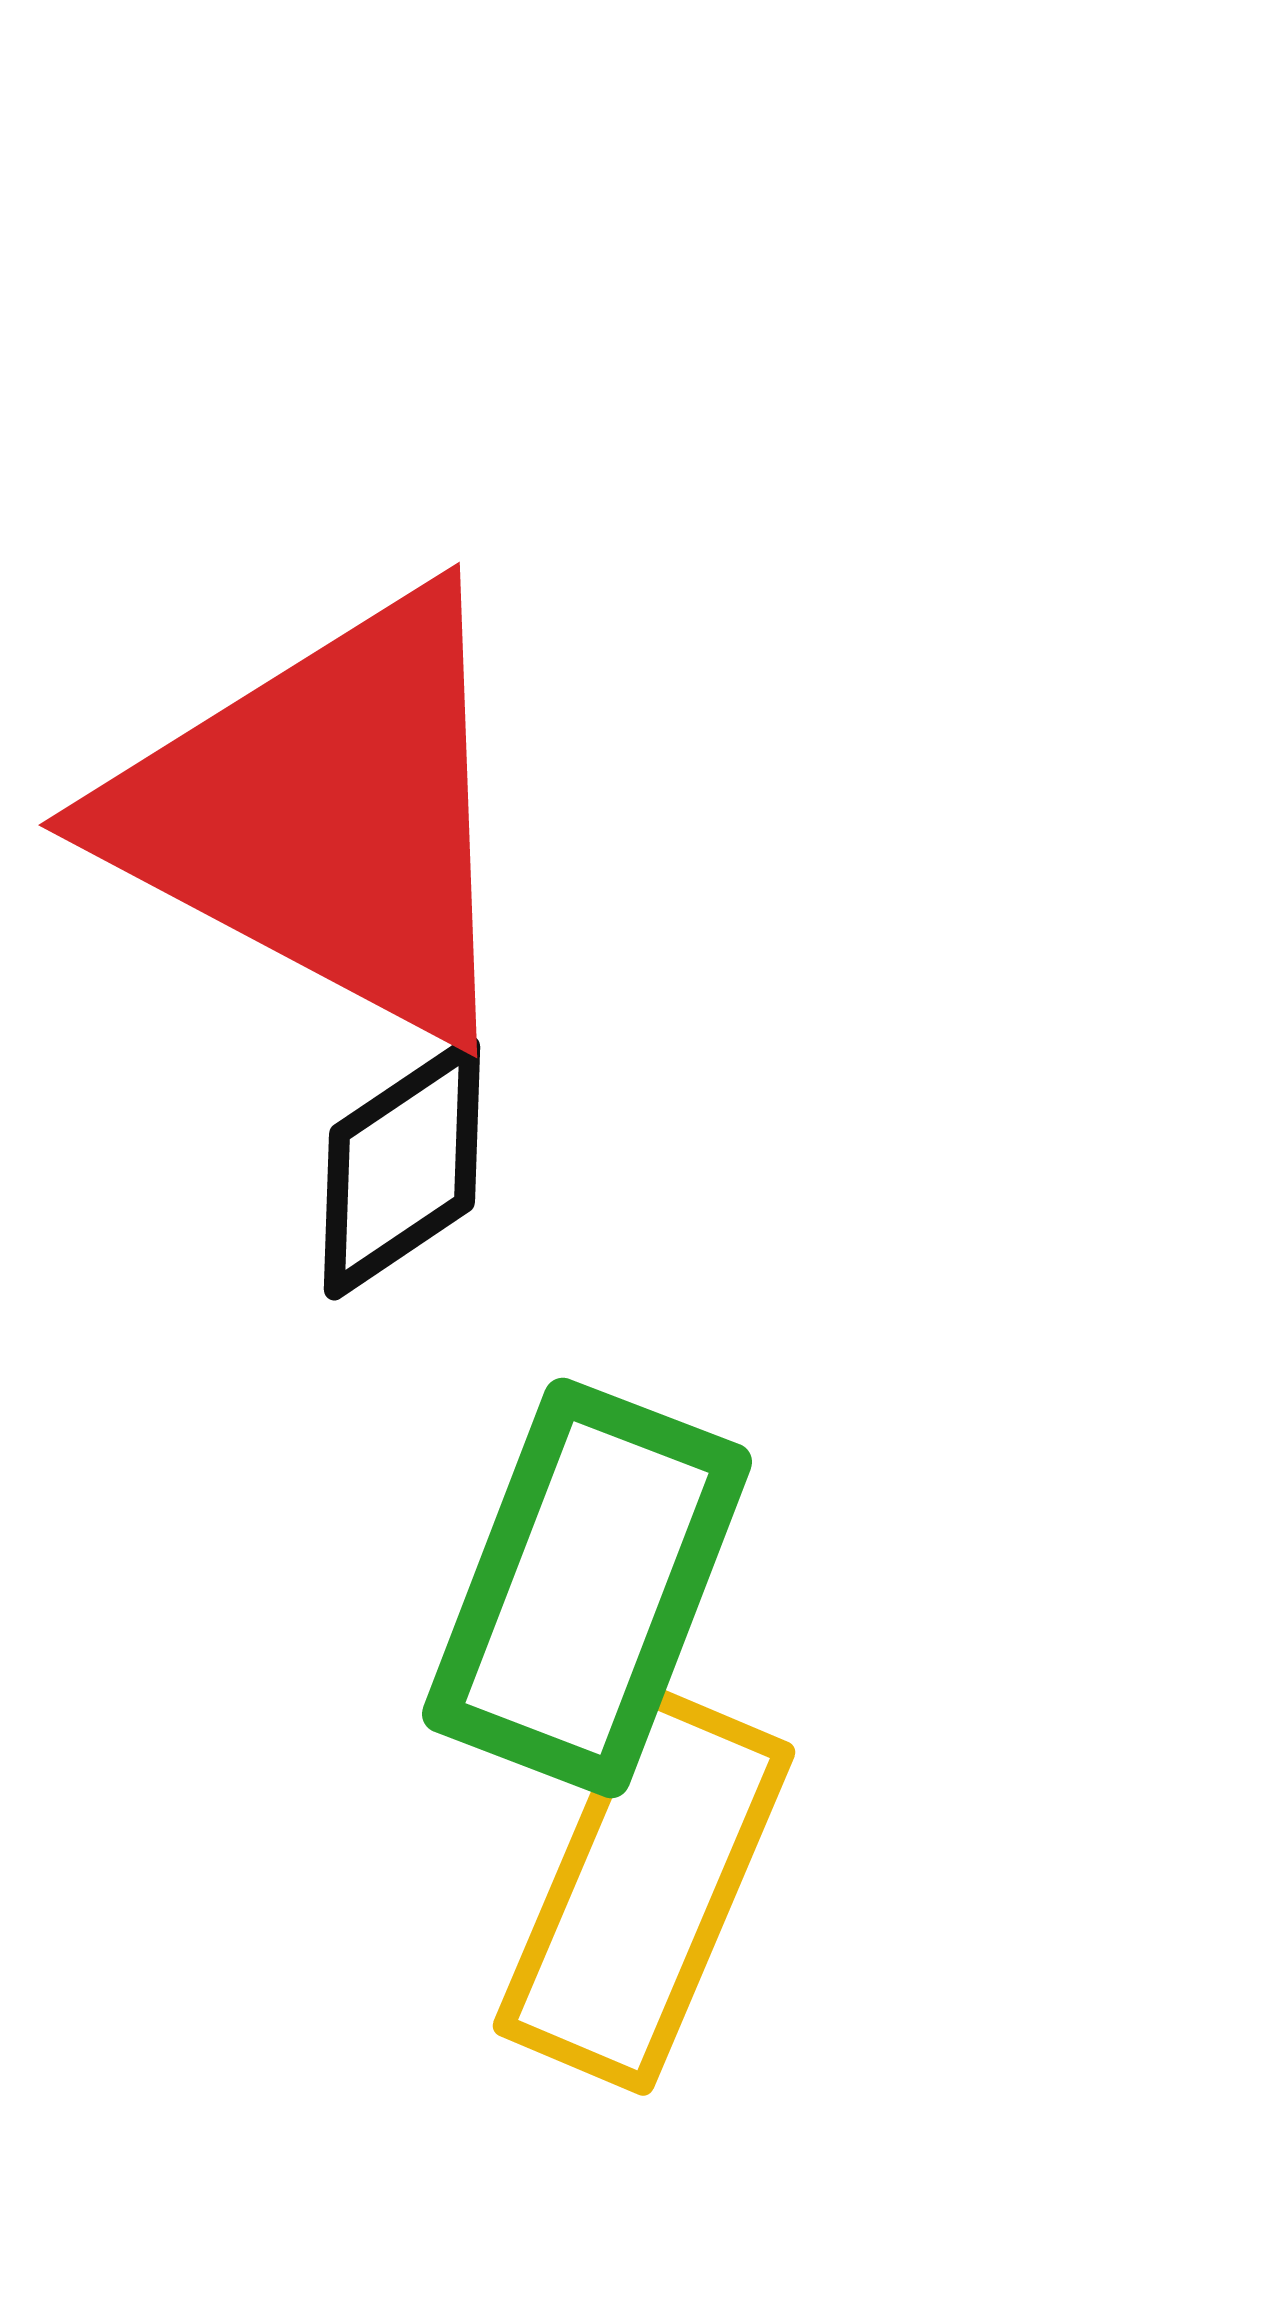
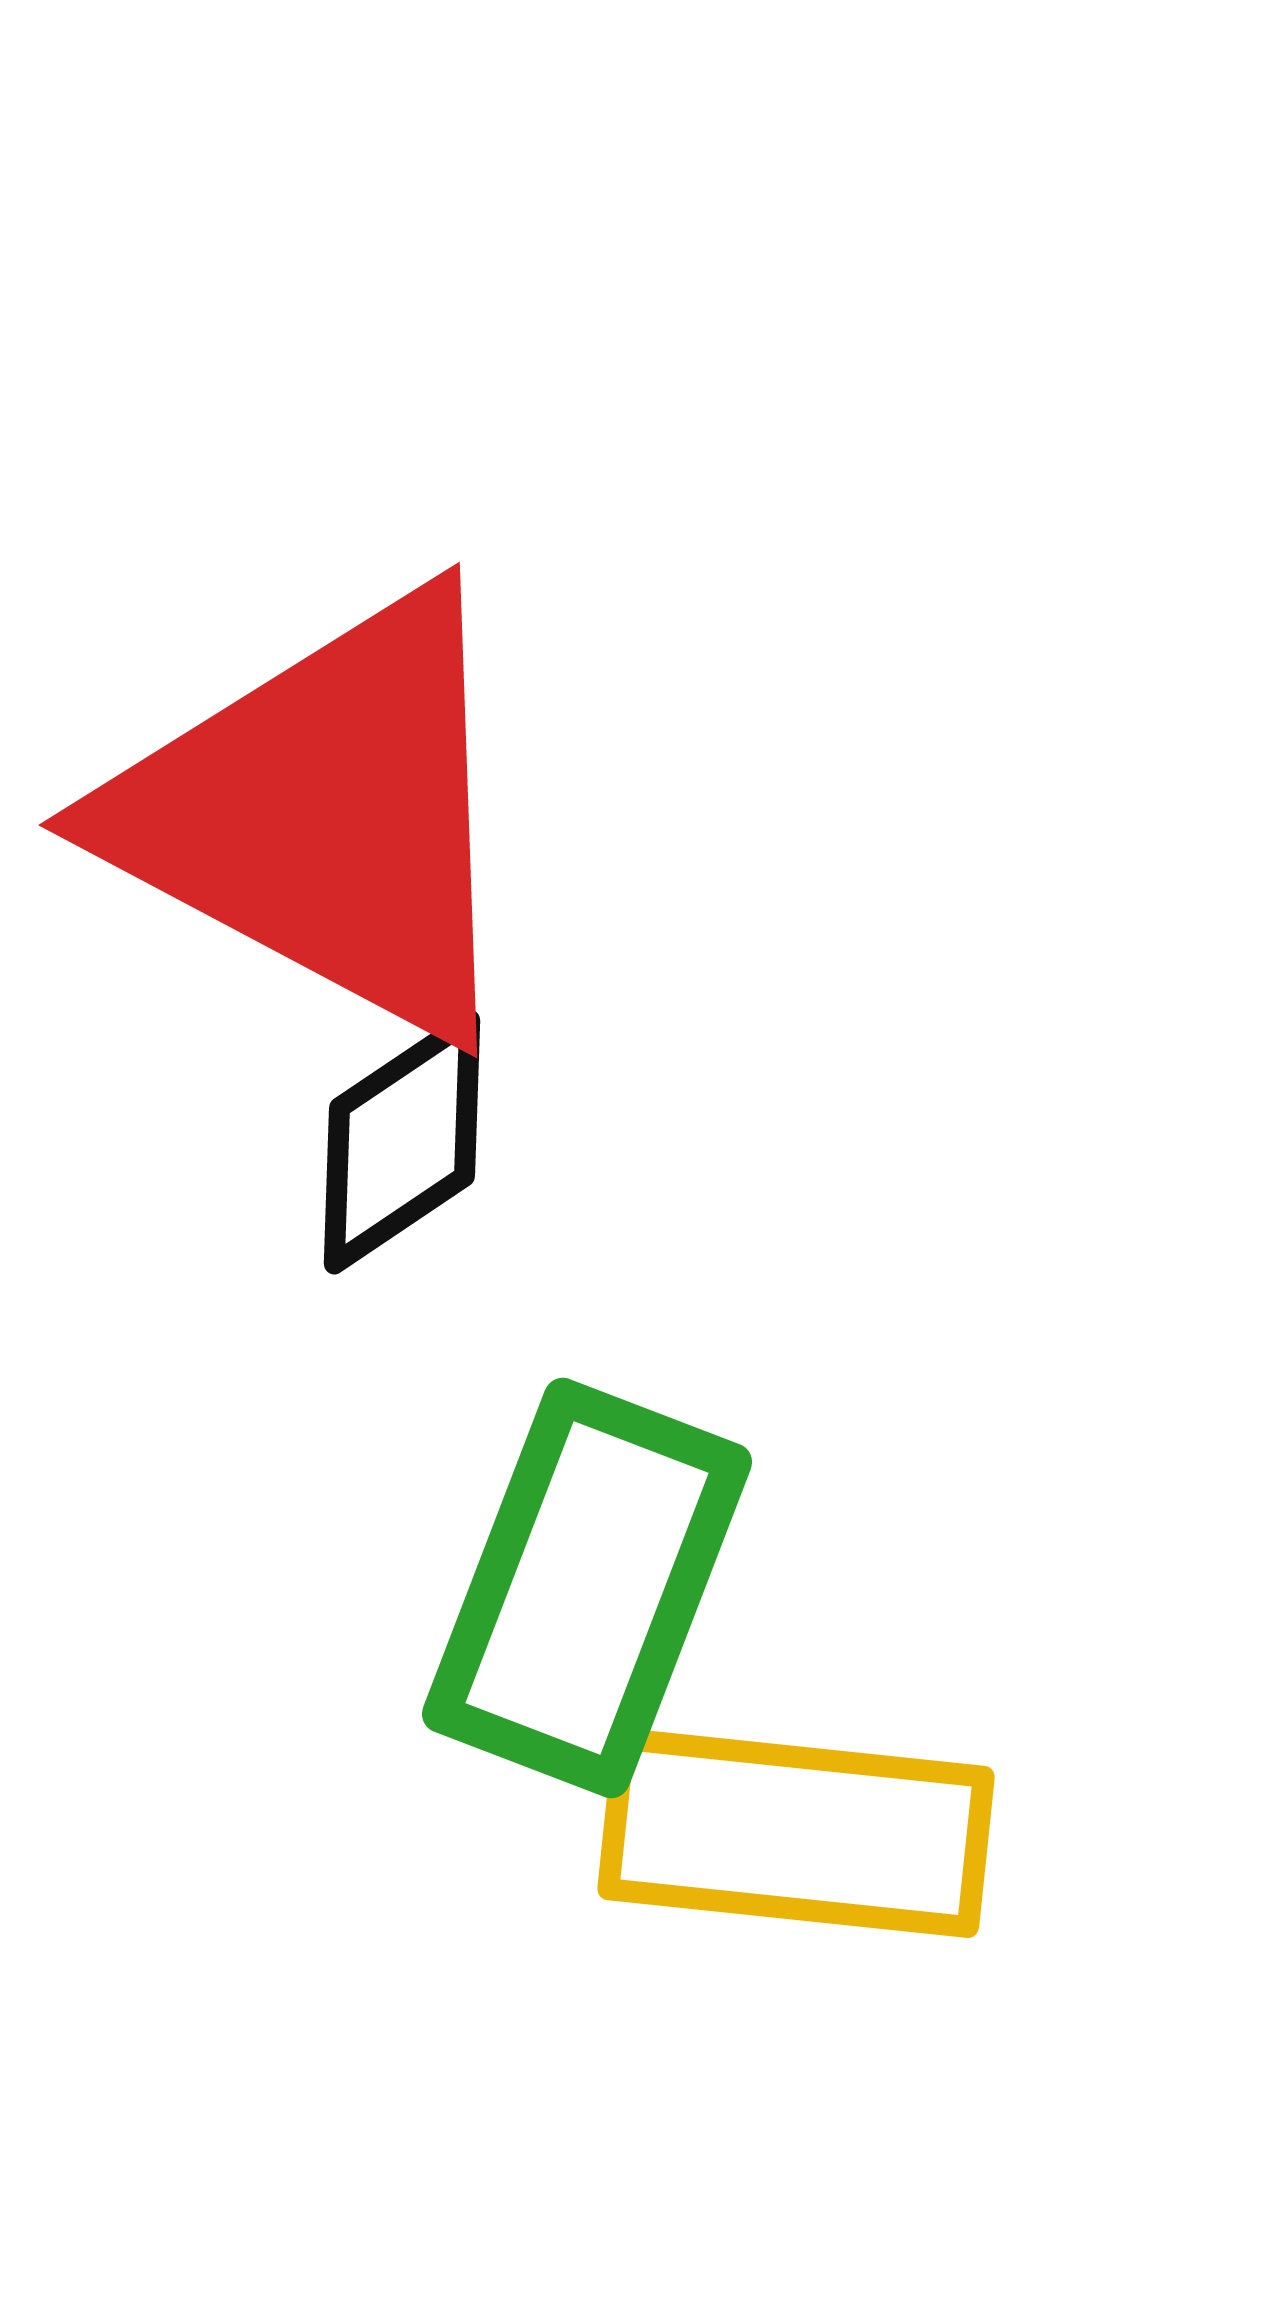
black diamond: moved 26 px up
yellow rectangle: moved 152 px right, 56 px up; rotated 73 degrees clockwise
